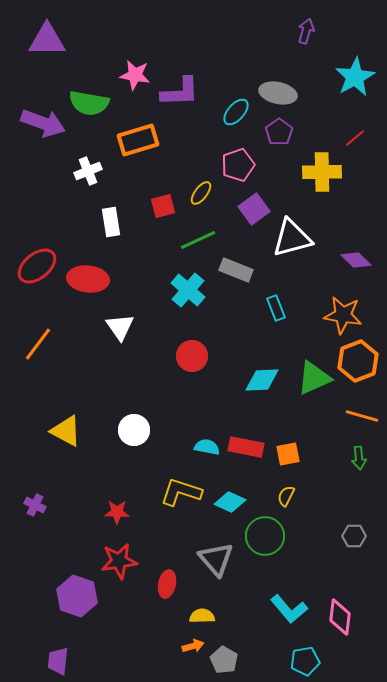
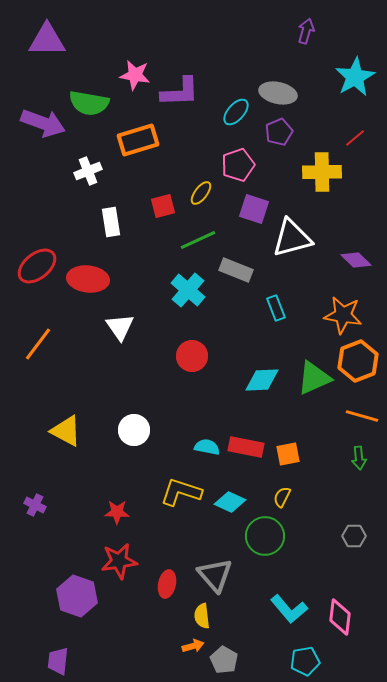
purple pentagon at (279, 132): rotated 12 degrees clockwise
purple square at (254, 209): rotated 36 degrees counterclockwise
yellow semicircle at (286, 496): moved 4 px left, 1 px down
gray triangle at (216, 559): moved 1 px left, 16 px down
yellow semicircle at (202, 616): rotated 95 degrees counterclockwise
